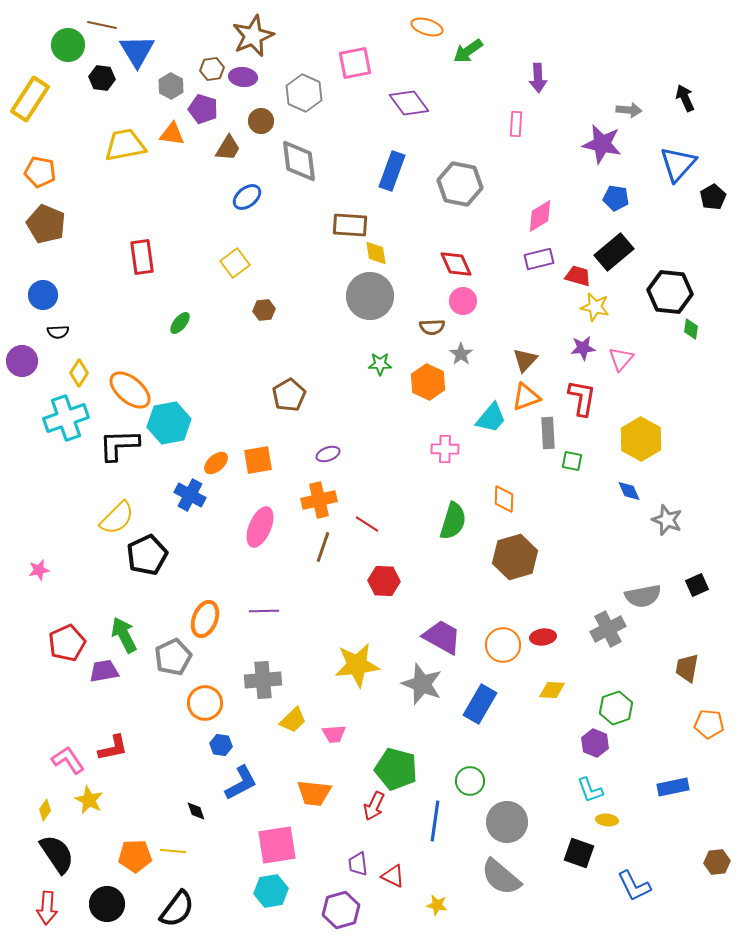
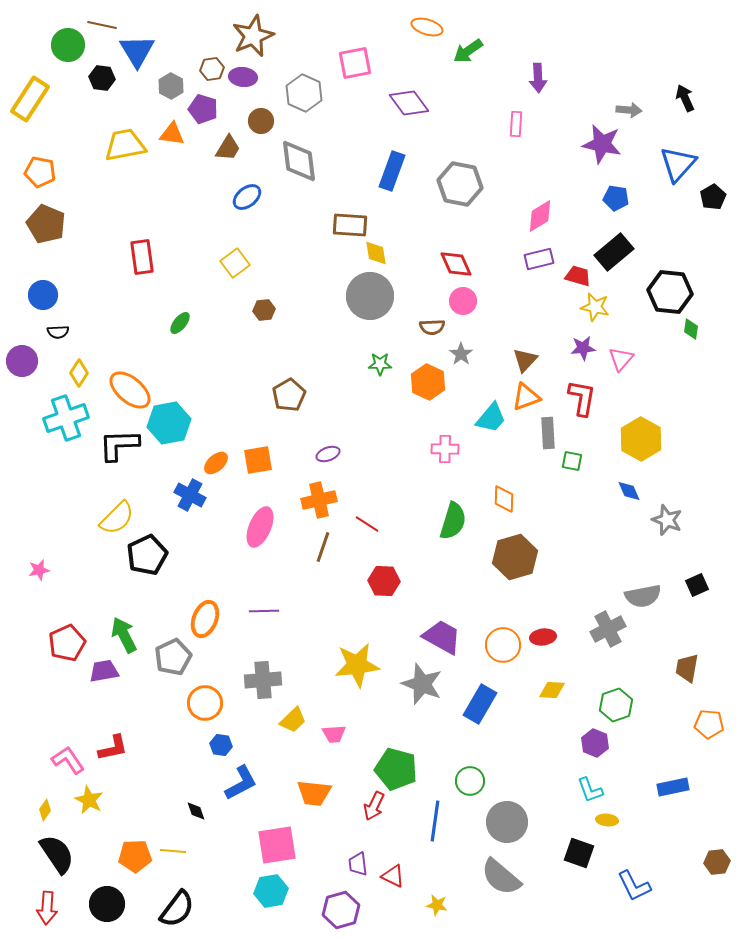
green hexagon at (616, 708): moved 3 px up
